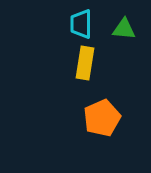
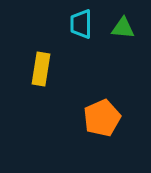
green triangle: moved 1 px left, 1 px up
yellow rectangle: moved 44 px left, 6 px down
